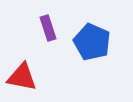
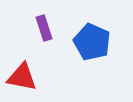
purple rectangle: moved 4 px left
